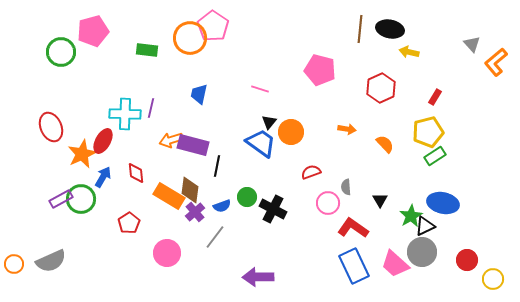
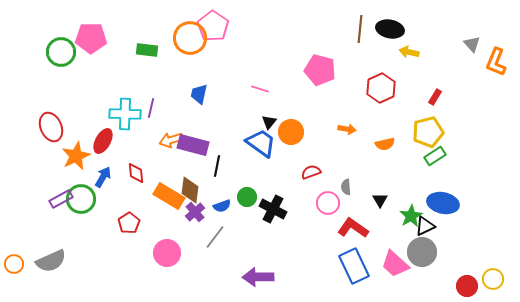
pink pentagon at (93, 31): moved 2 px left, 7 px down; rotated 16 degrees clockwise
orange L-shape at (496, 62): rotated 28 degrees counterclockwise
orange semicircle at (385, 144): rotated 120 degrees clockwise
orange star at (82, 154): moved 6 px left, 2 px down
red circle at (467, 260): moved 26 px down
